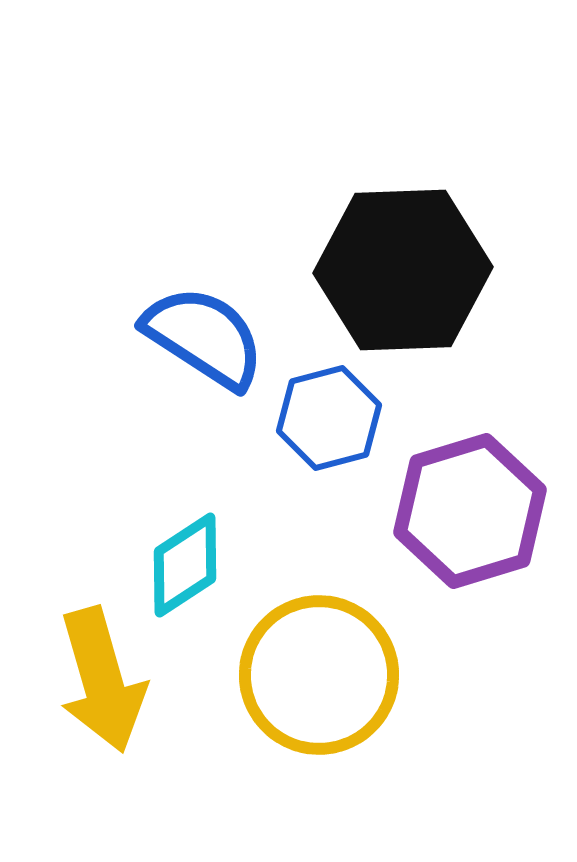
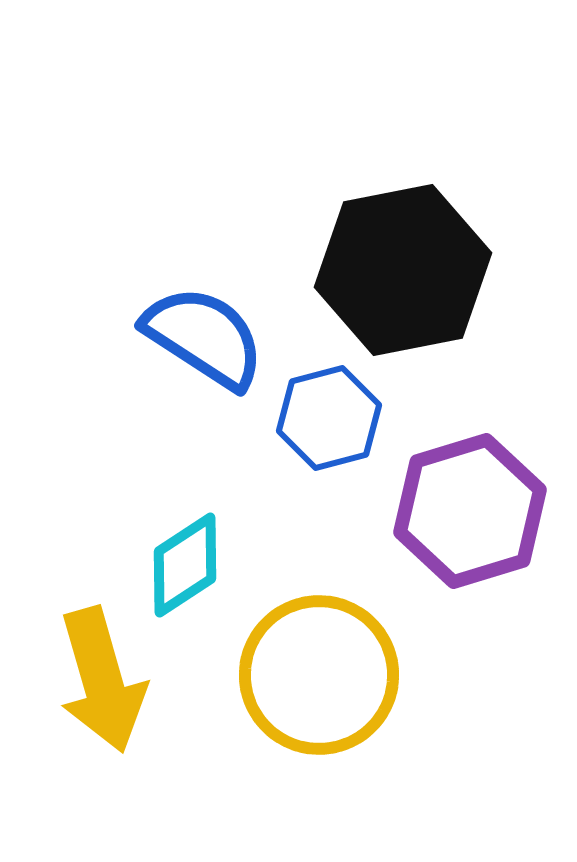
black hexagon: rotated 9 degrees counterclockwise
